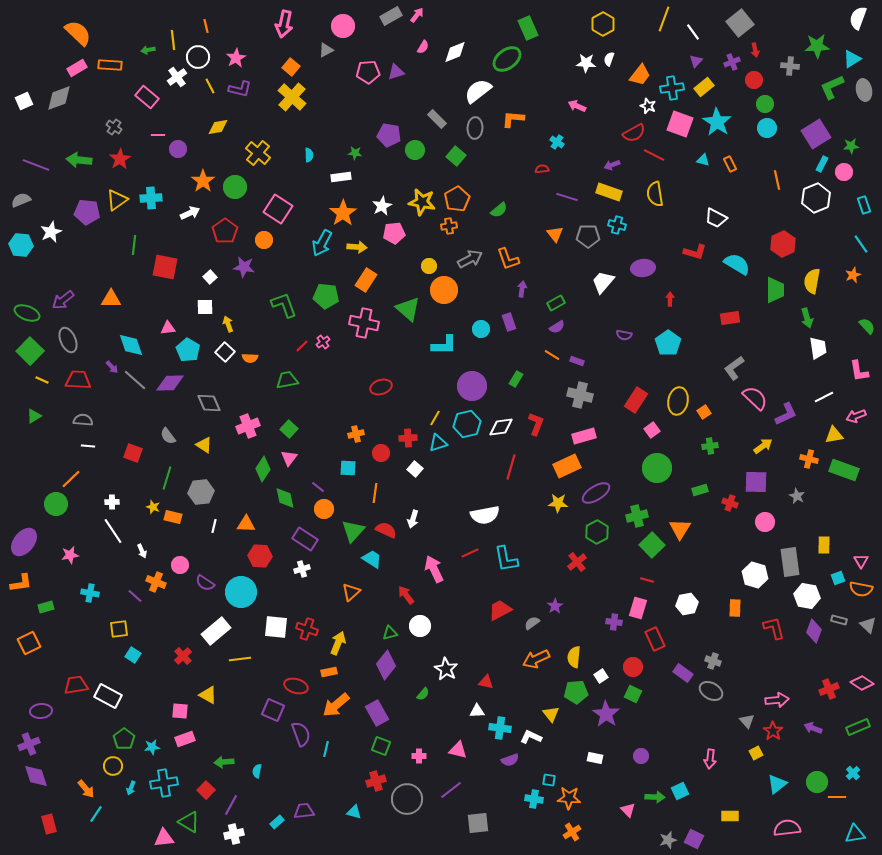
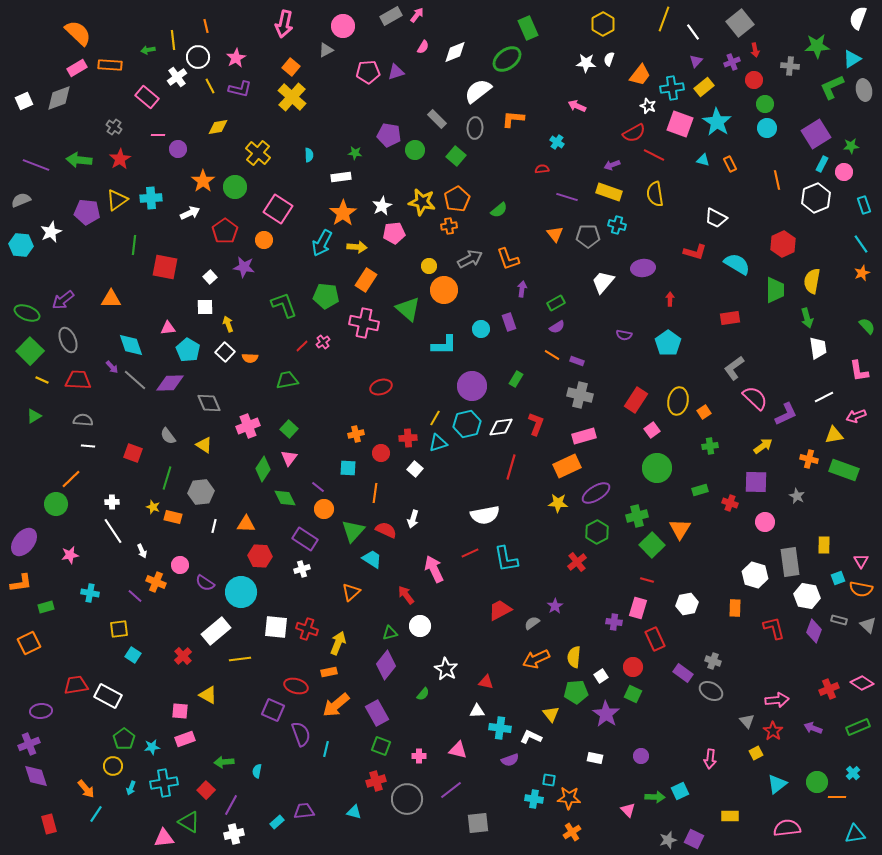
orange star at (853, 275): moved 9 px right, 2 px up
green diamond at (285, 498): rotated 15 degrees counterclockwise
